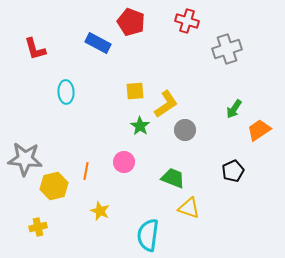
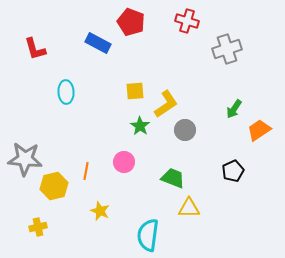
yellow triangle: rotated 20 degrees counterclockwise
